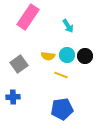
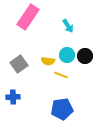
yellow semicircle: moved 5 px down
